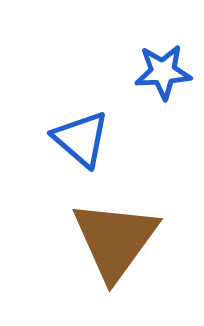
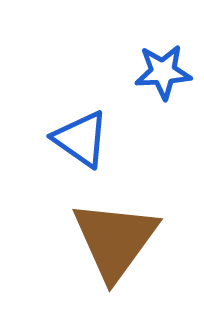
blue triangle: rotated 6 degrees counterclockwise
